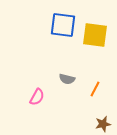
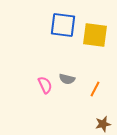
pink semicircle: moved 8 px right, 12 px up; rotated 54 degrees counterclockwise
